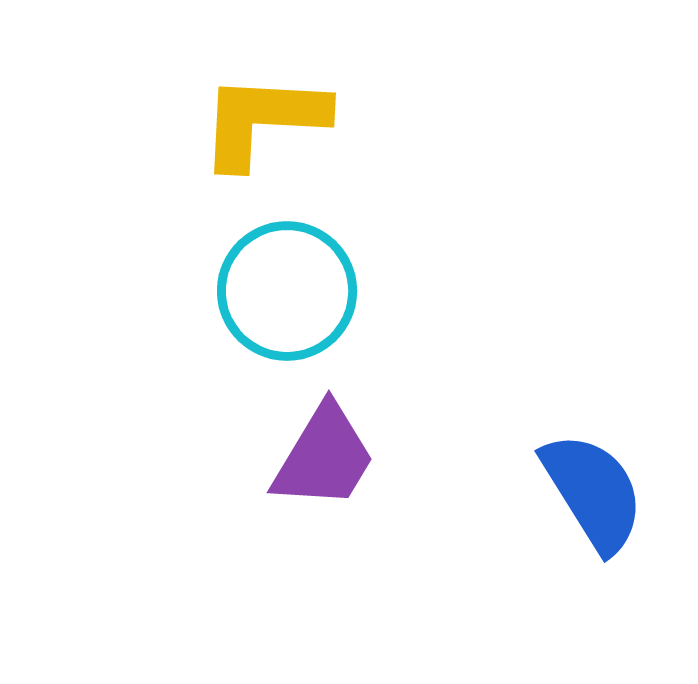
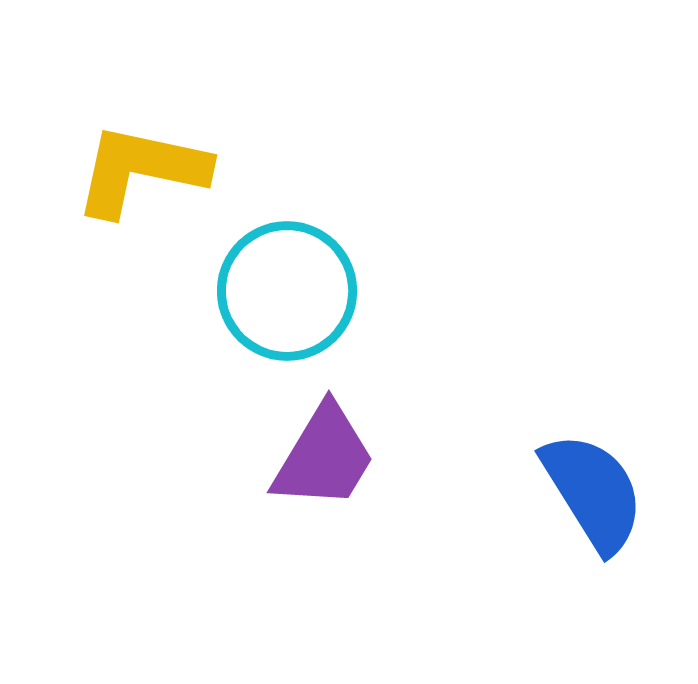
yellow L-shape: moved 122 px left, 50 px down; rotated 9 degrees clockwise
